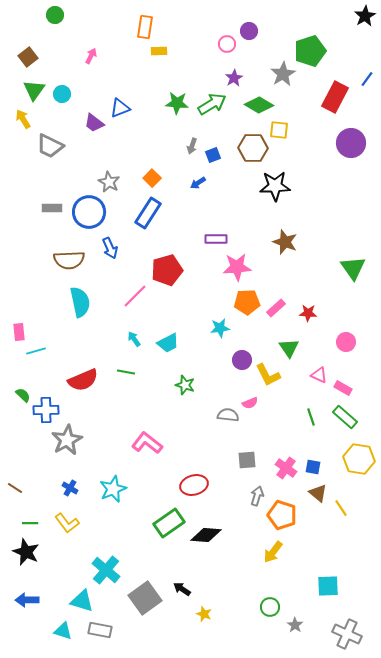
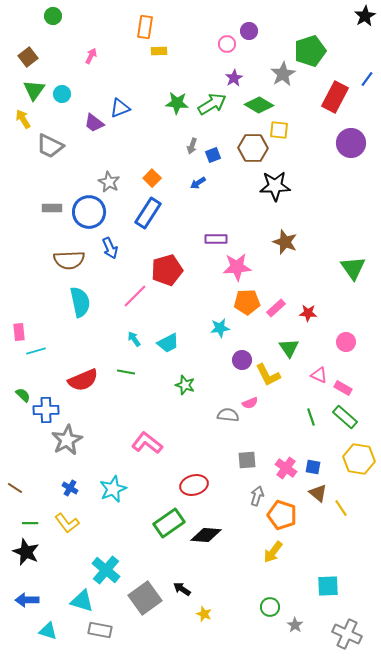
green circle at (55, 15): moved 2 px left, 1 px down
cyan triangle at (63, 631): moved 15 px left
